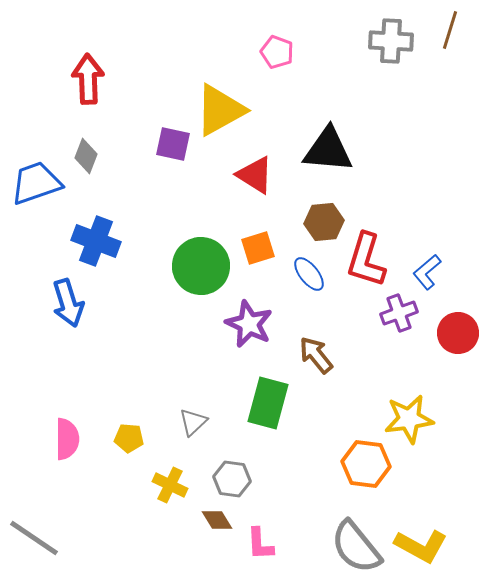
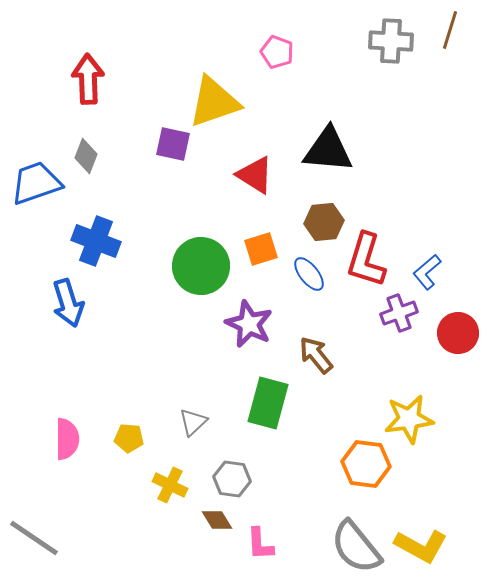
yellow triangle: moved 6 px left, 8 px up; rotated 10 degrees clockwise
orange square: moved 3 px right, 1 px down
